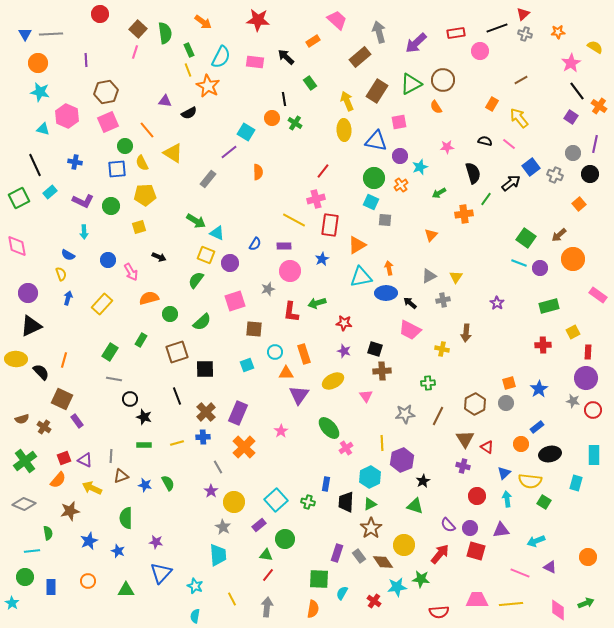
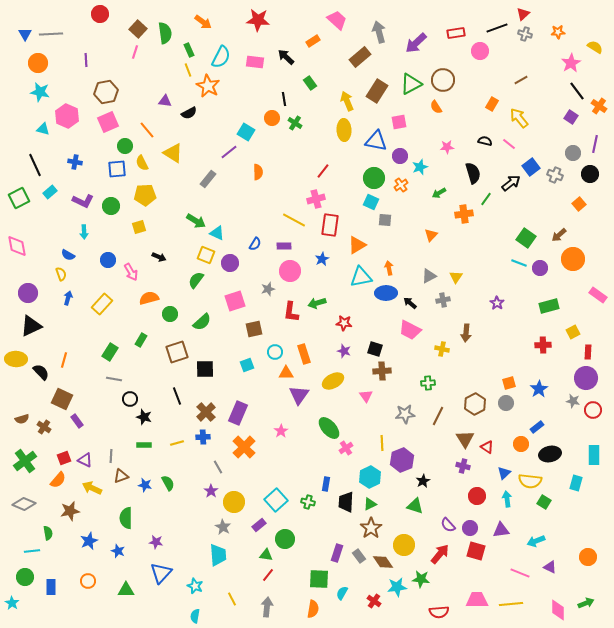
brown square at (254, 329): rotated 18 degrees counterclockwise
